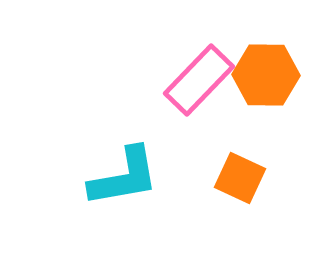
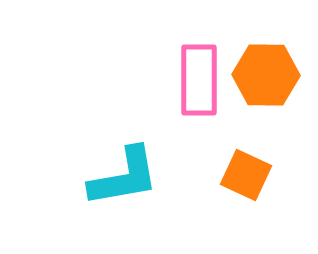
pink rectangle: rotated 44 degrees counterclockwise
orange square: moved 6 px right, 3 px up
